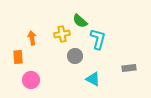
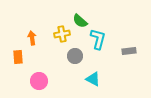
gray rectangle: moved 17 px up
pink circle: moved 8 px right, 1 px down
